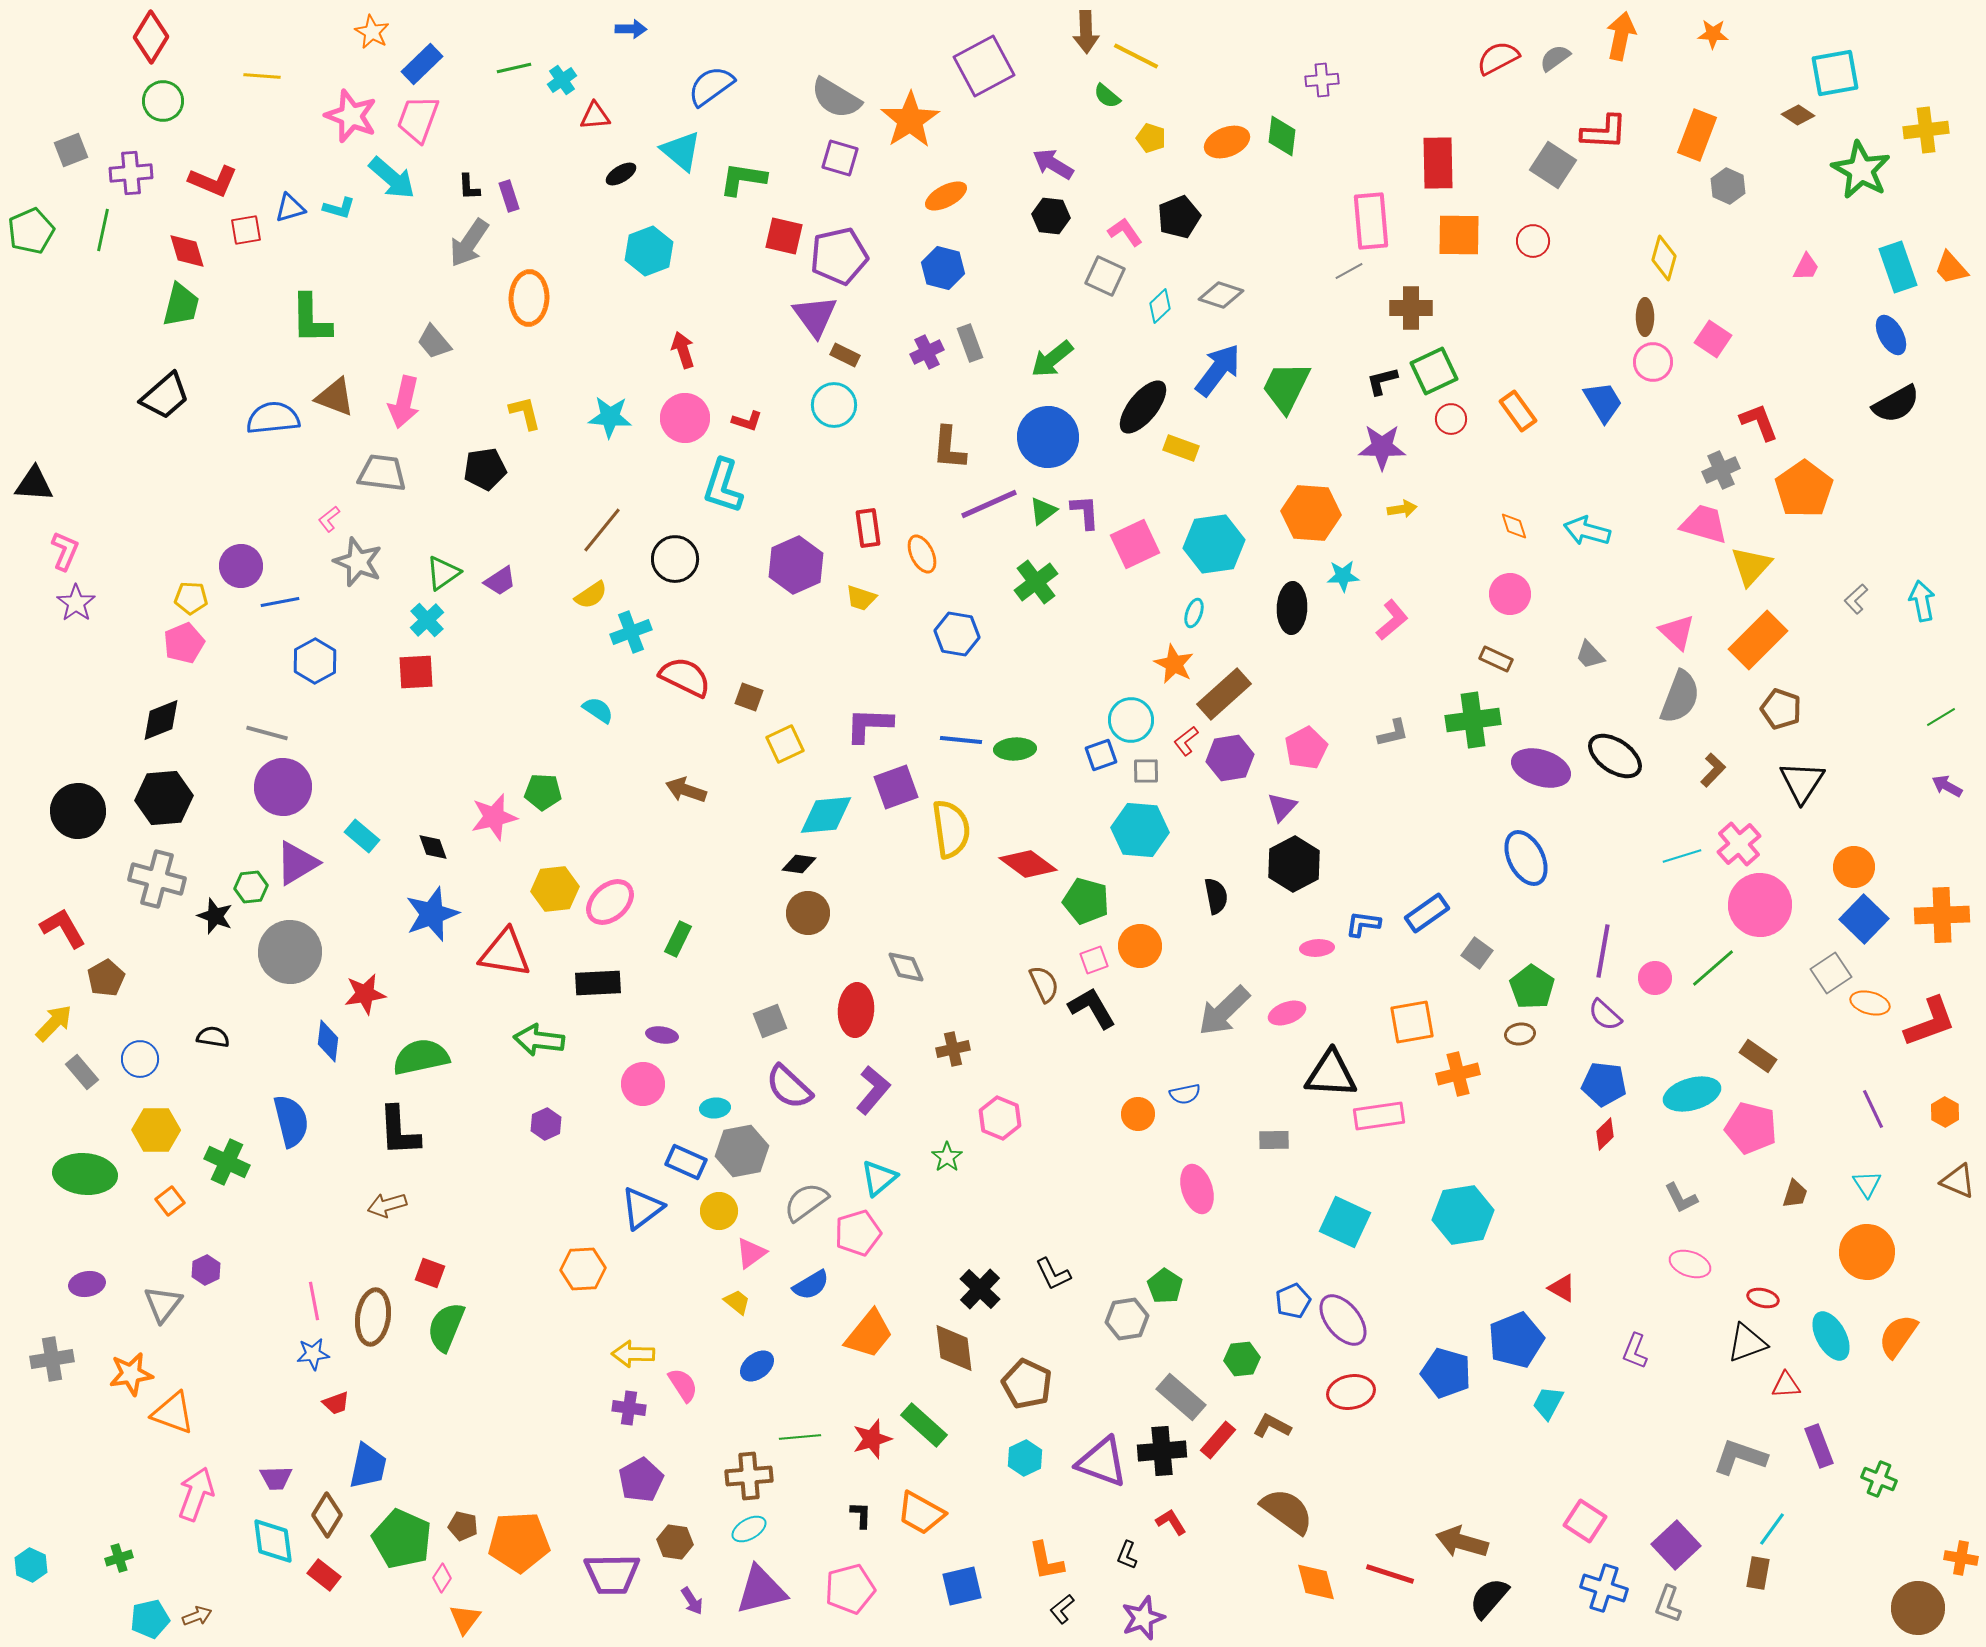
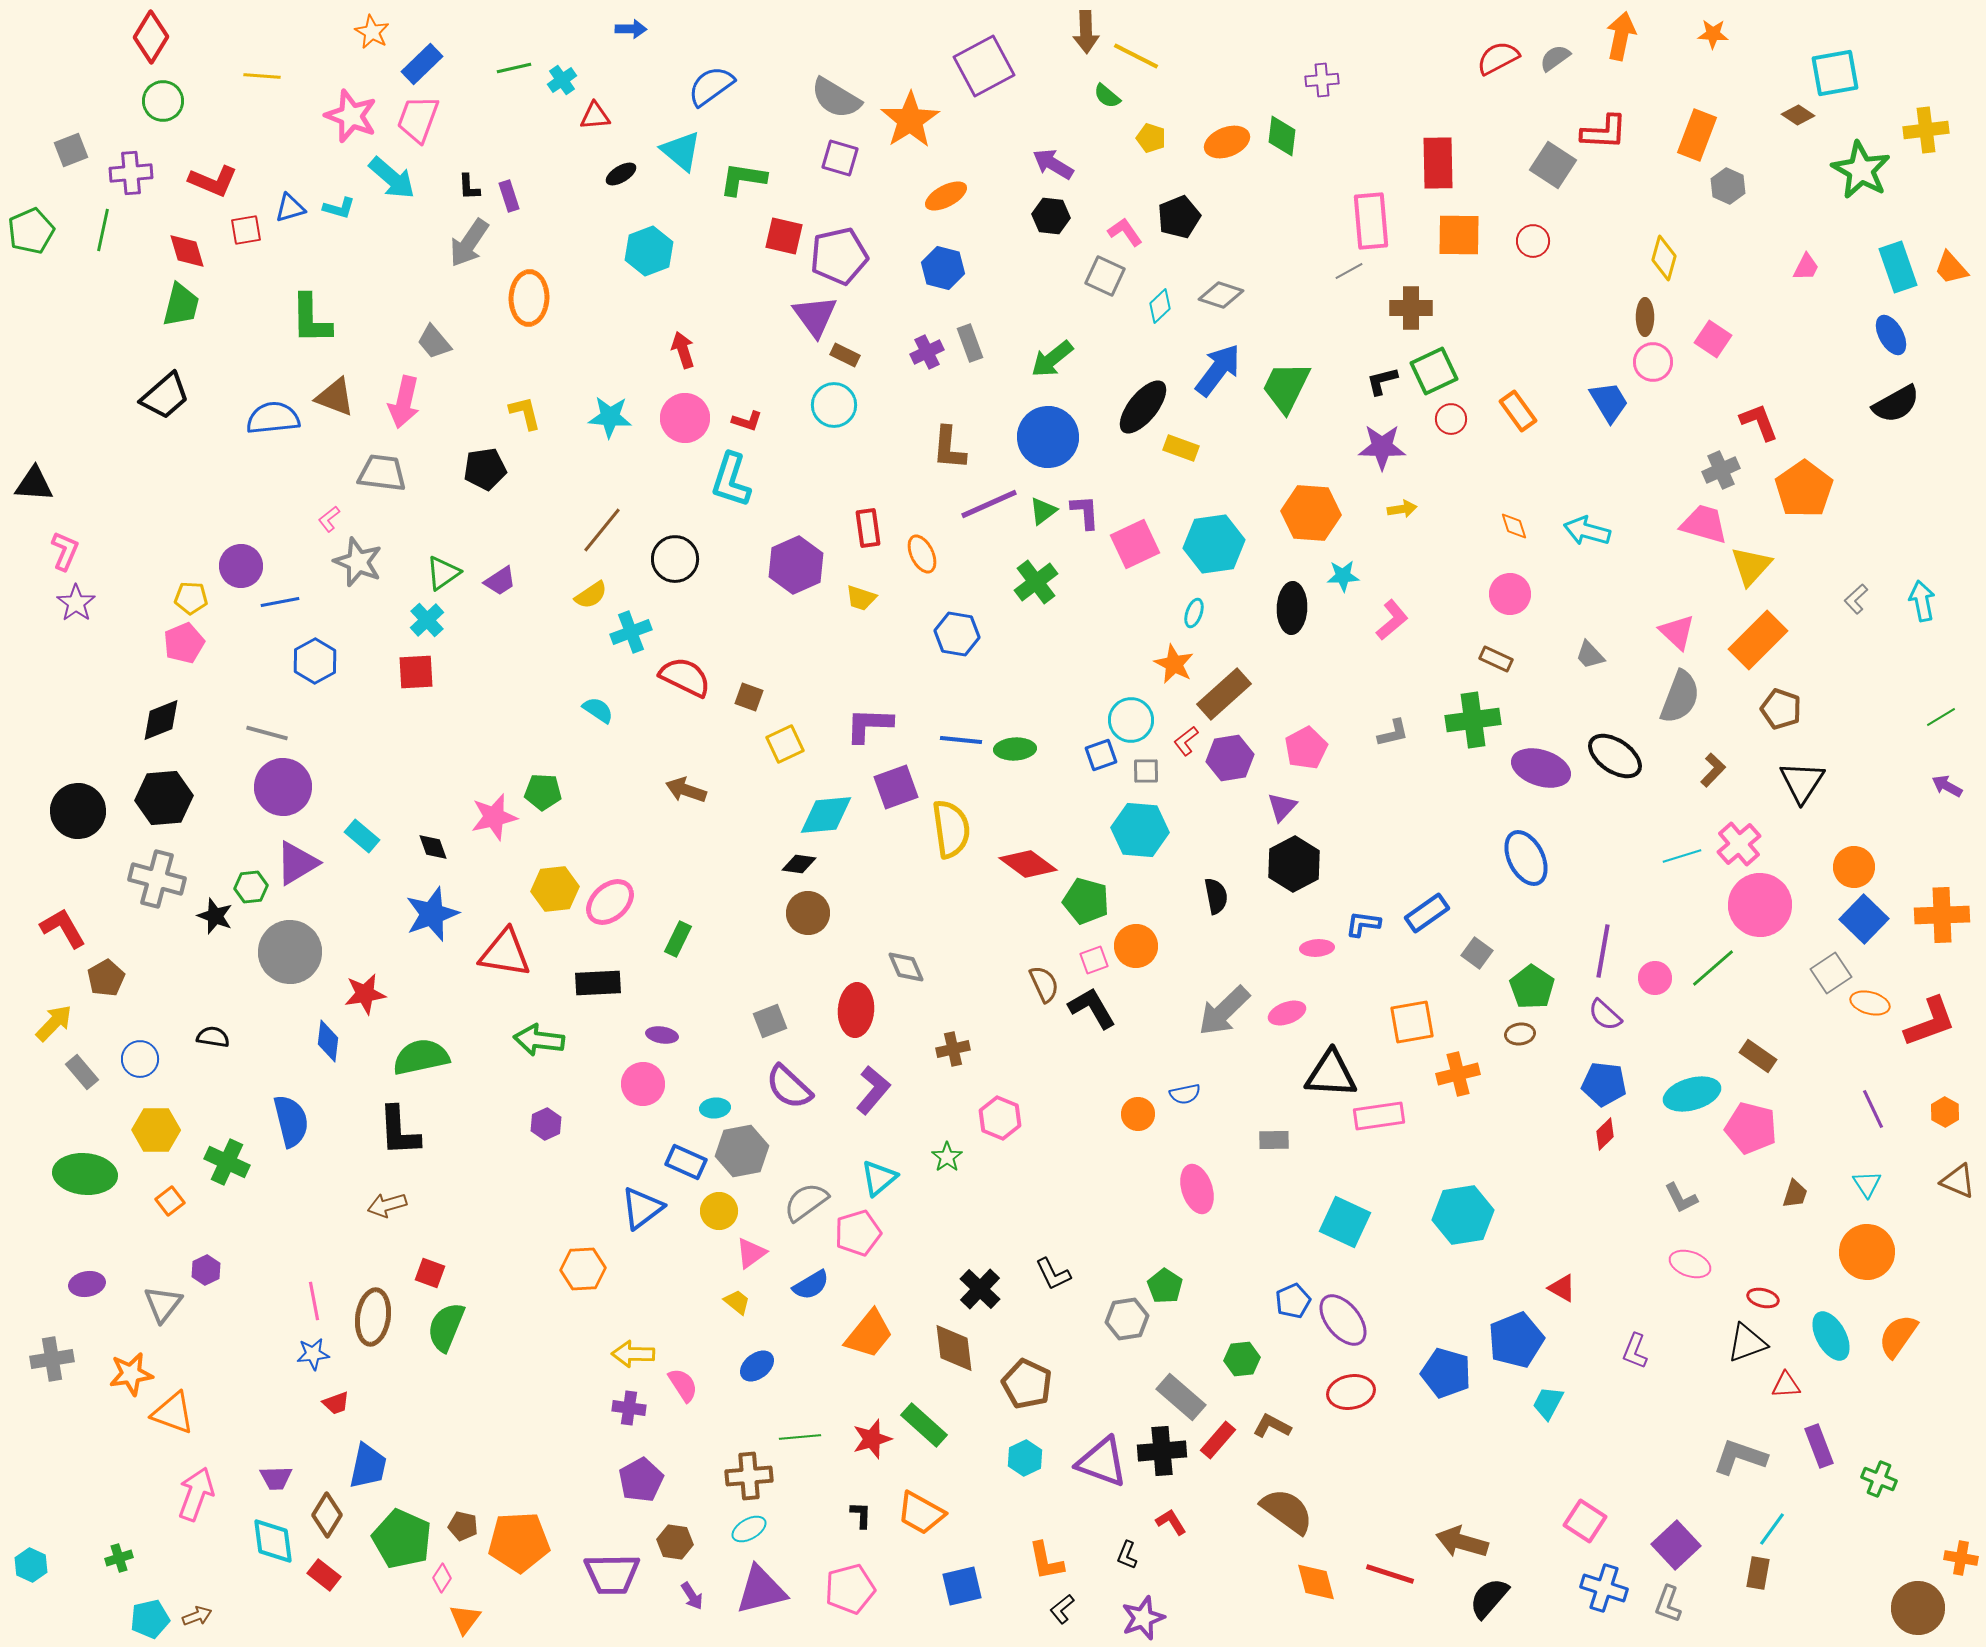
blue trapezoid at (1603, 402): moved 6 px right
cyan L-shape at (723, 486): moved 8 px right, 6 px up
orange circle at (1140, 946): moved 4 px left
purple arrow at (692, 1601): moved 5 px up
